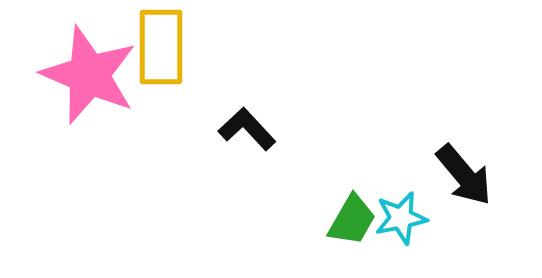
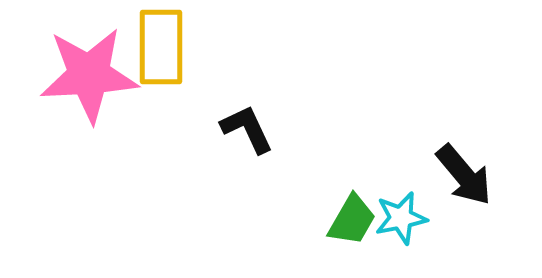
pink star: rotated 26 degrees counterclockwise
black L-shape: rotated 18 degrees clockwise
